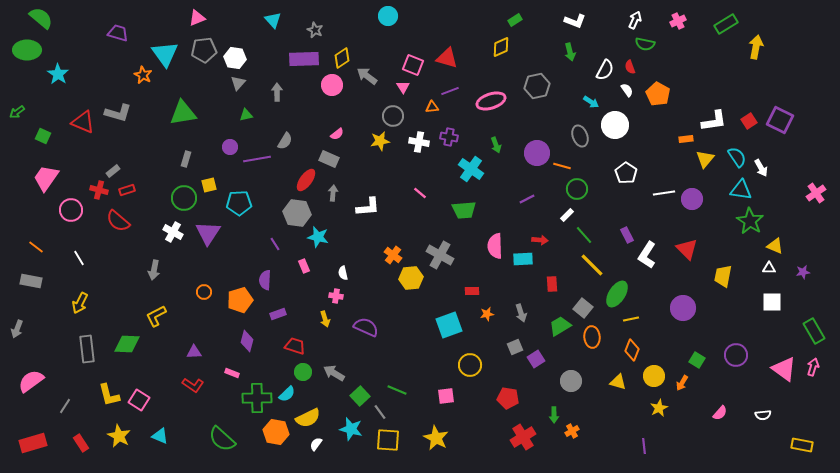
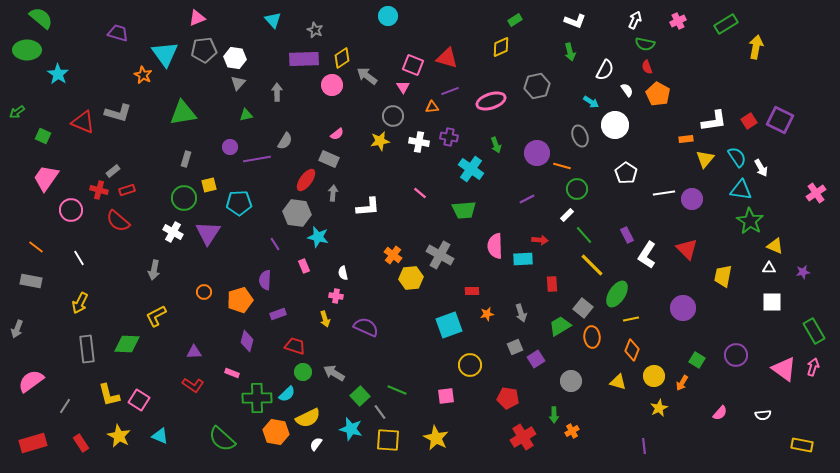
red semicircle at (630, 67): moved 17 px right
